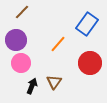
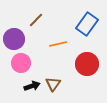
brown line: moved 14 px right, 8 px down
purple circle: moved 2 px left, 1 px up
orange line: rotated 36 degrees clockwise
red circle: moved 3 px left, 1 px down
brown triangle: moved 1 px left, 2 px down
black arrow: rotated 49 degrees clockwise
